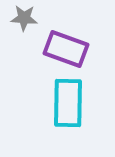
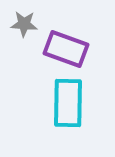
gray star: moved 6 px down
